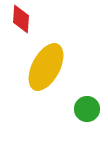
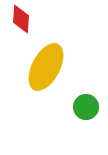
green circle: moved 1 px left, 2 px up
